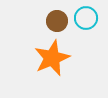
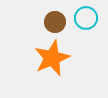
brown circle: moved 2 px left, 1 px down
